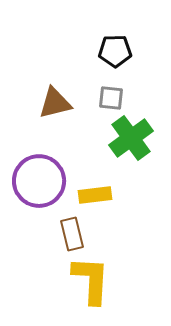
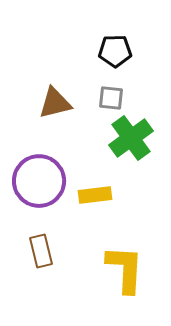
brown rectangle: moved 31 px left, 17 px down
yellow L-shape: moved 34 px right, 11 px up
